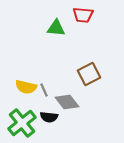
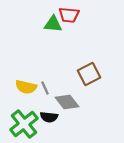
red trapezoid: moved 14 px left
green triangle: moved 3 px left, 4 px up
gray line: moved 1 px right, 2 px up
green cross: moved 2 px right, 1 px down
